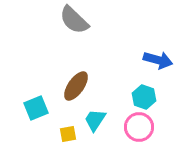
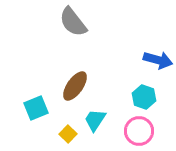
gray semicircle: moved 1 px left, 2 px down; rotated 8 degrees clockwise
brown ellipse: moved 1 px left
pink circle: moved 4 px down
yellow square: rotated 36 degrees counterclockwise
